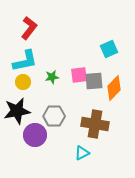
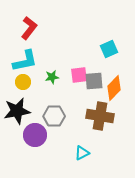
brown cross: moved 5 px right, 8 px up
